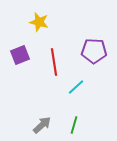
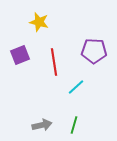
gray arrow: rotated 30 degrees clockwise
